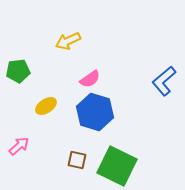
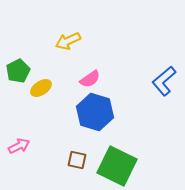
green pentagon: rotated 20 degrees counterclockwise
yellow ellipse: moved 5 px left, 18 px up
pink arrow: rotated 15 degrees clockwise
